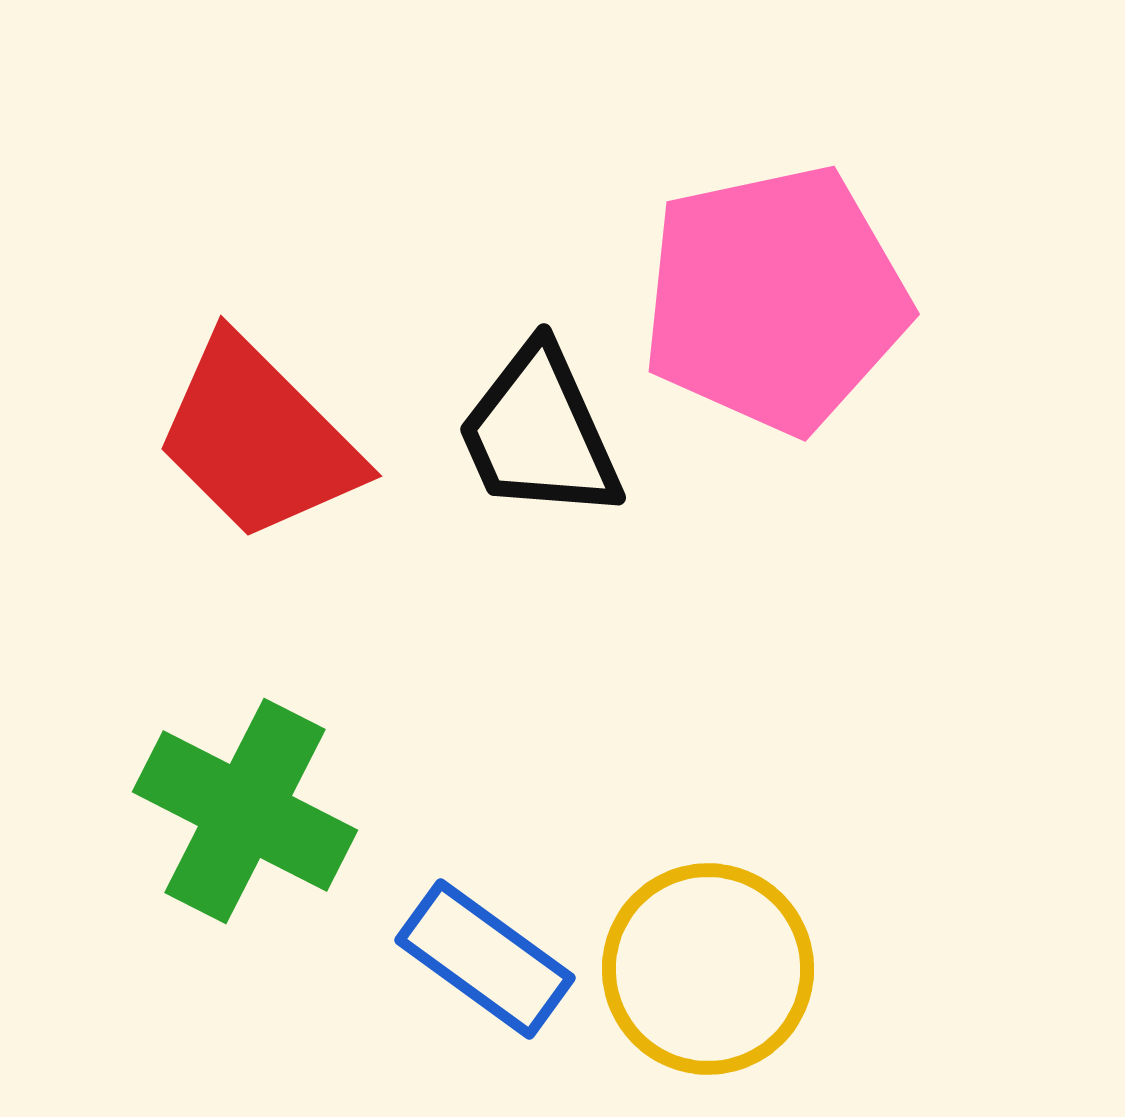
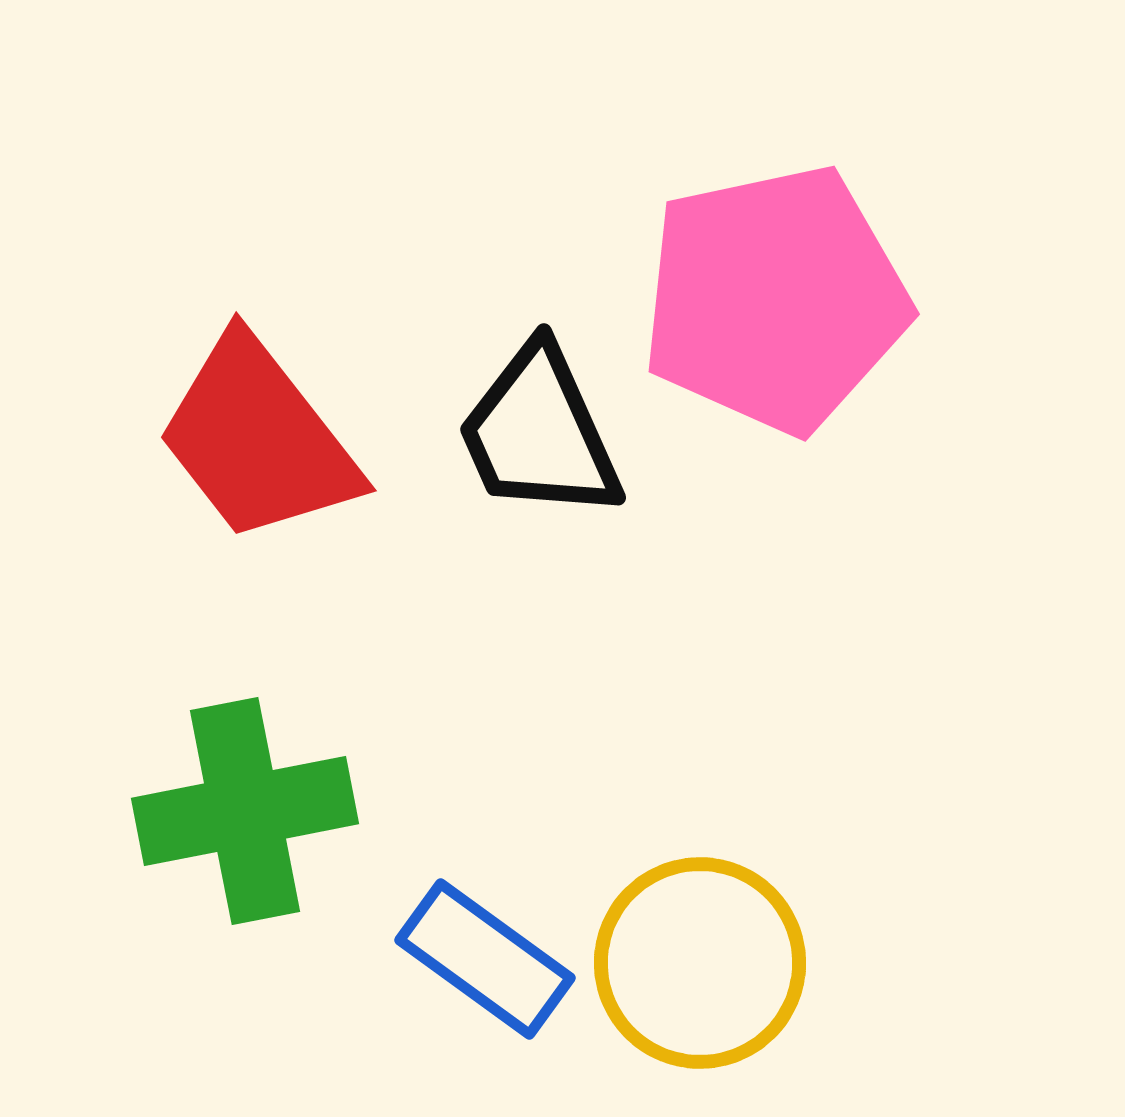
red trapezoid: rotated 7 degrees clockwise
green cross: rotated 38 degrees counterclockwise
yellow circle: moved 8 px left, 6 px up
